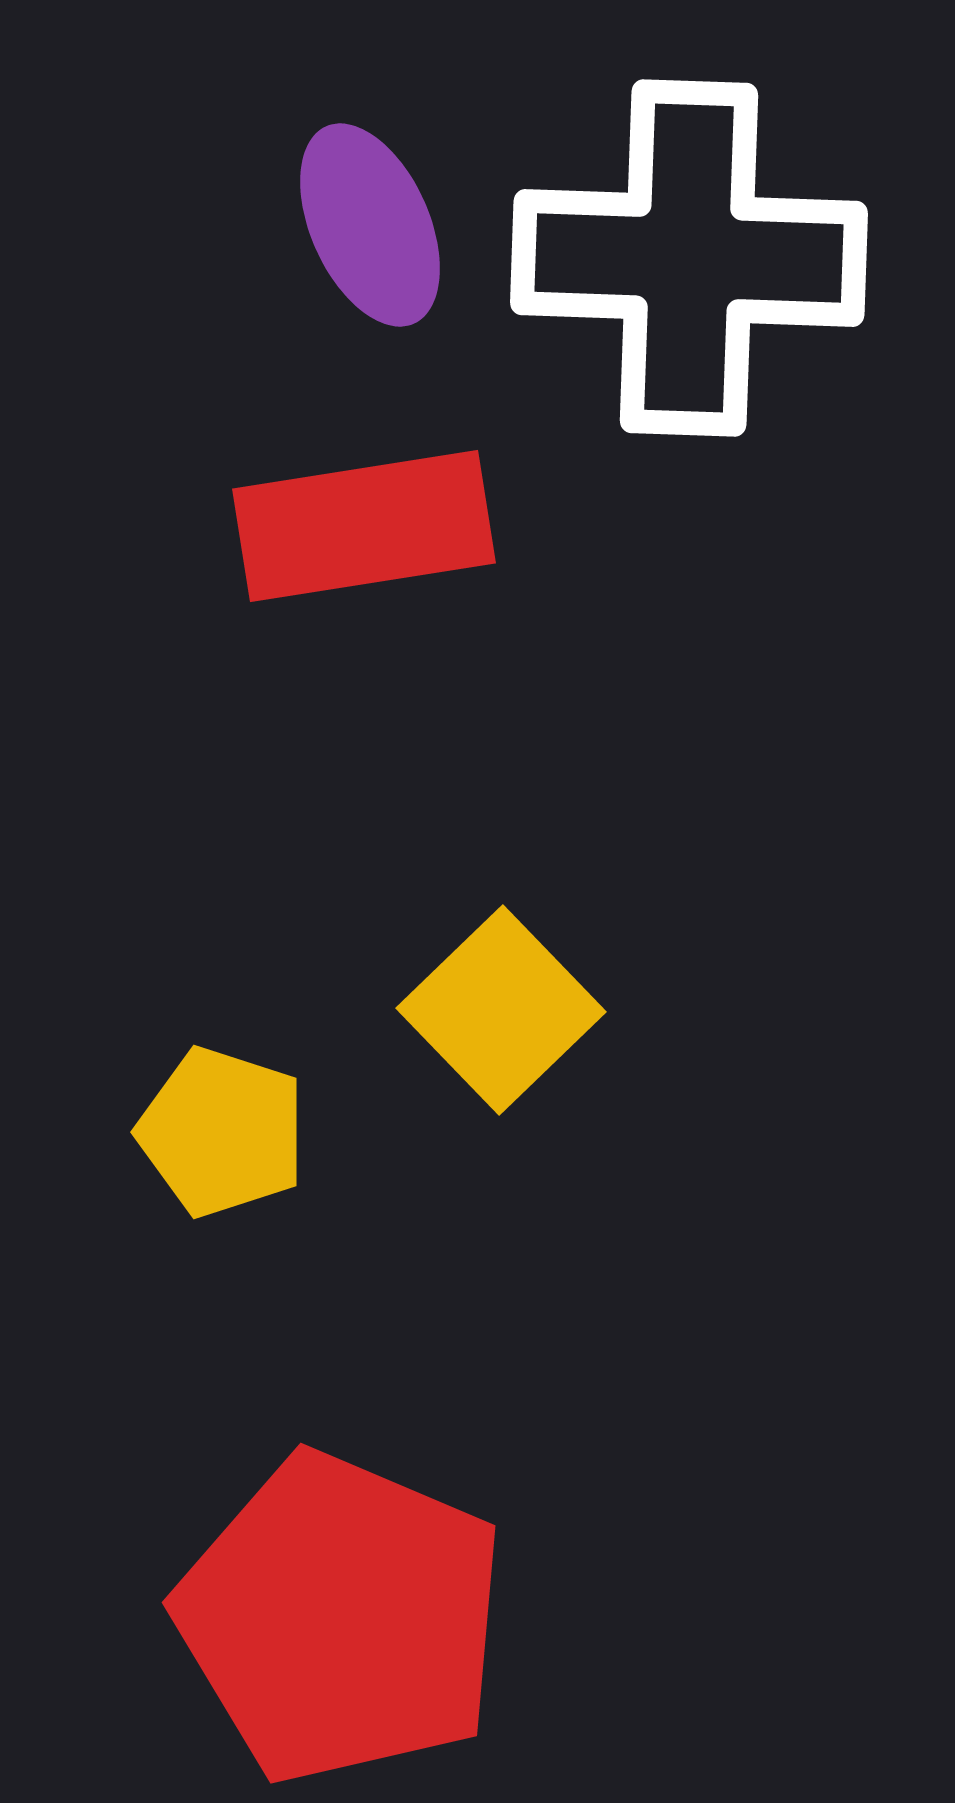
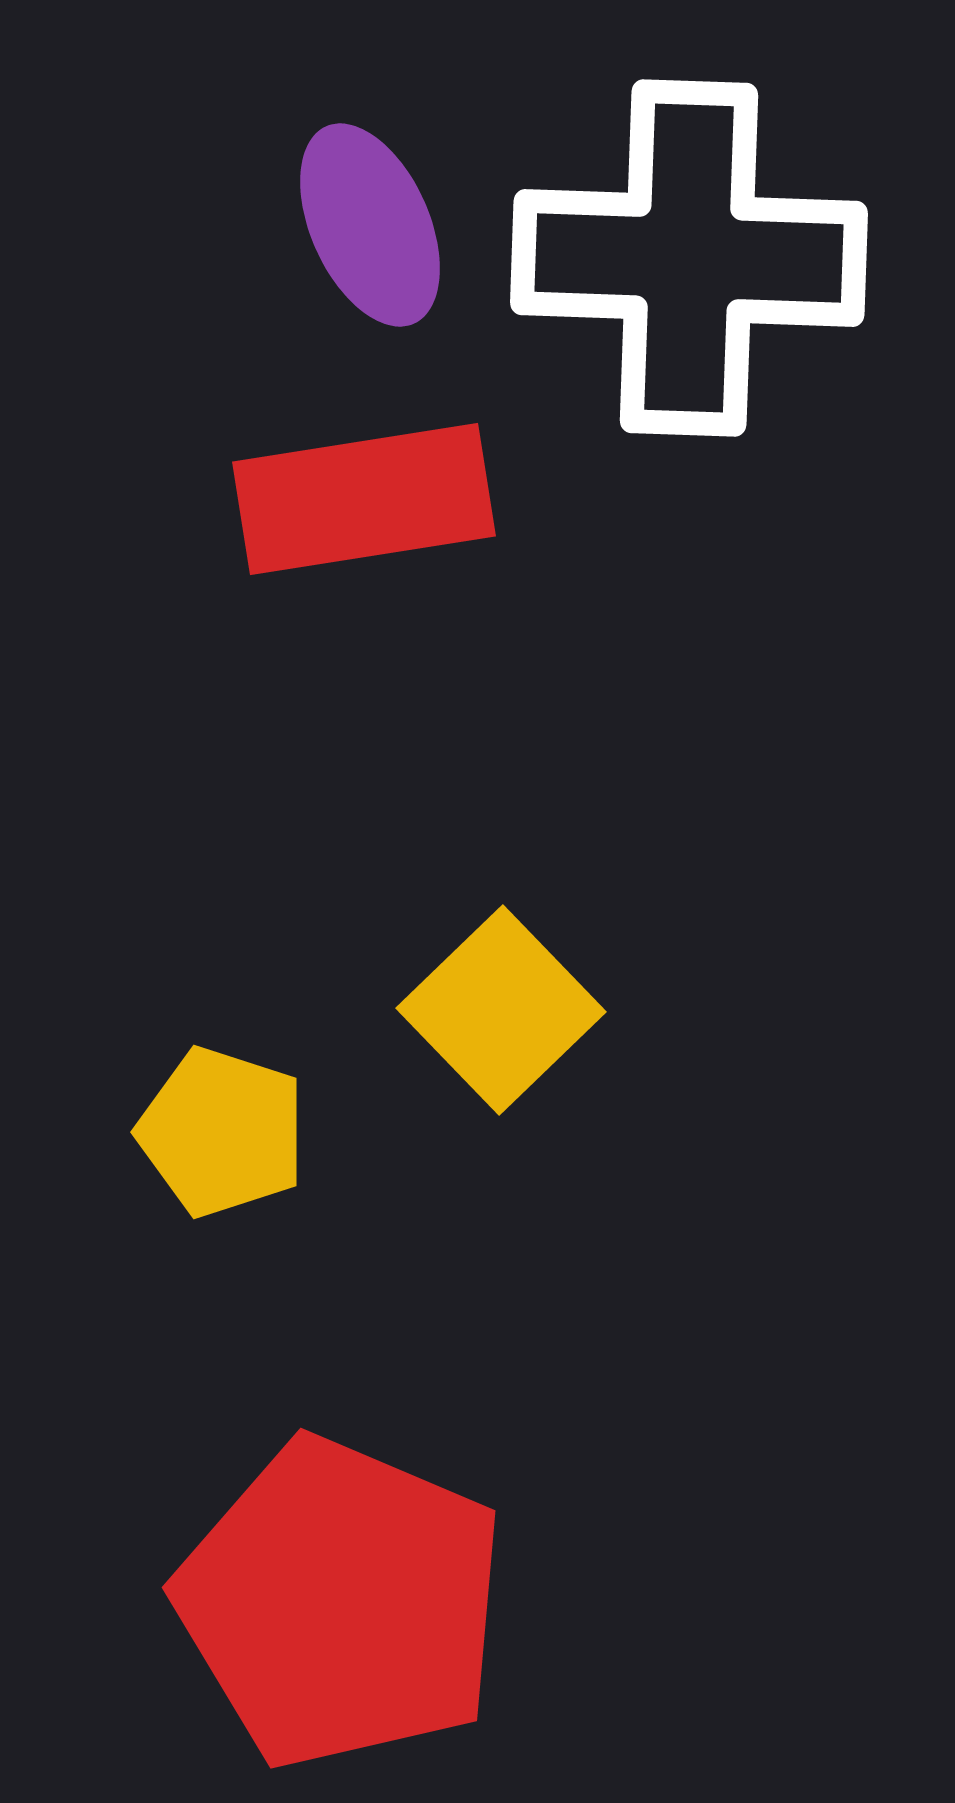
red rectangle: moved 27 px up
red pentagon: moved 15 px up
